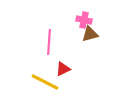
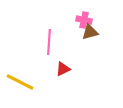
brown triangle: moved 2 px up
yellow line: moved 25 px left
